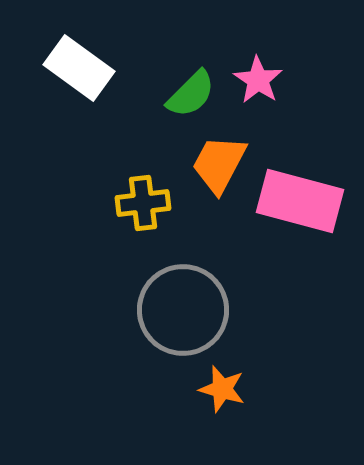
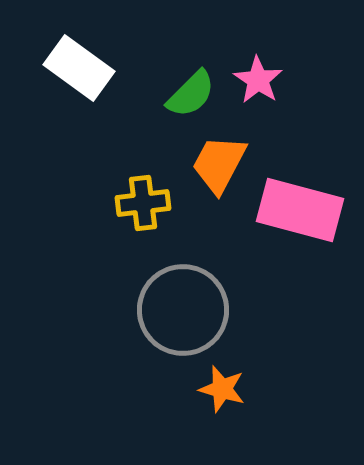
pink rectangle: moved 9 px down
